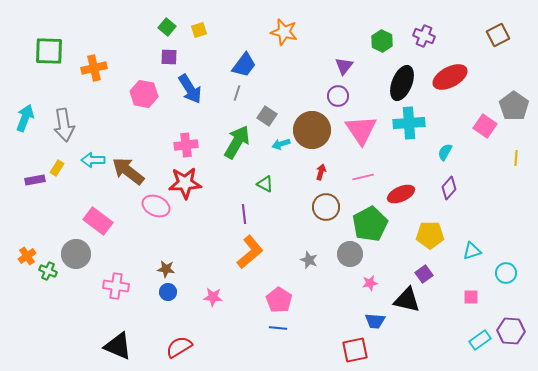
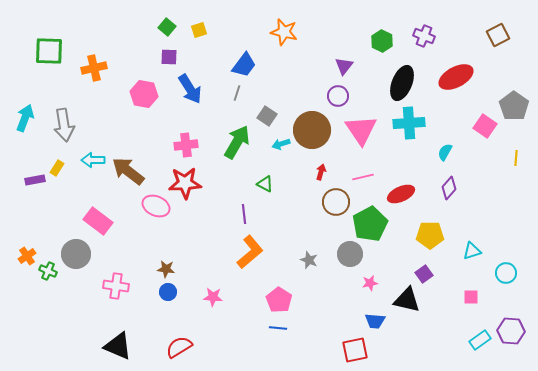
red ellipse at (450, 77): moved 6 px right
brown circle at (326, 207): moved 10 px right, 5 px up
